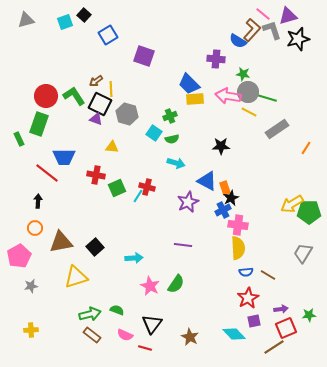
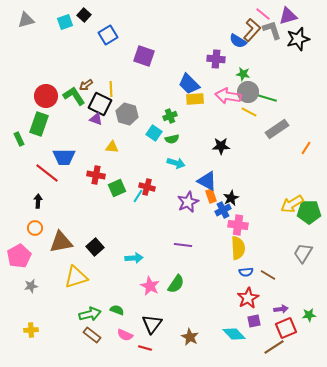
brown arrow at (96, 81): moved 10 px left, 4 px down
orange rectangle at (225, 188): moved 14 px left, 8 px down
